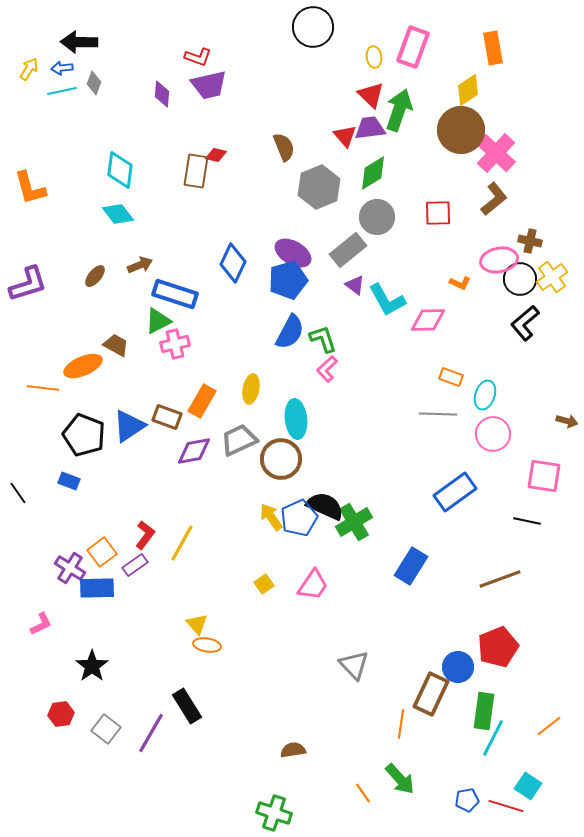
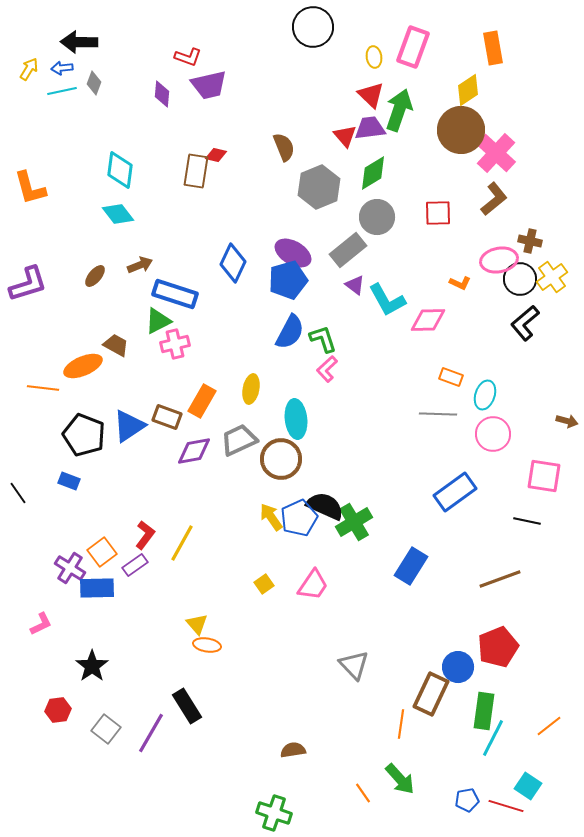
red L-shape at (198, 57): moved 10 px left
red hexagon at (61, 714): moved 3 px left, 4 px up
